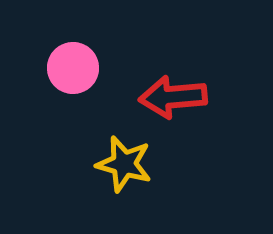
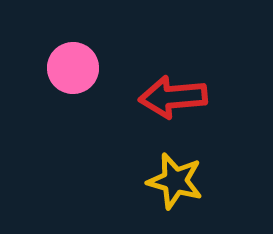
yellow star: moved 51 px right, 17 px down
